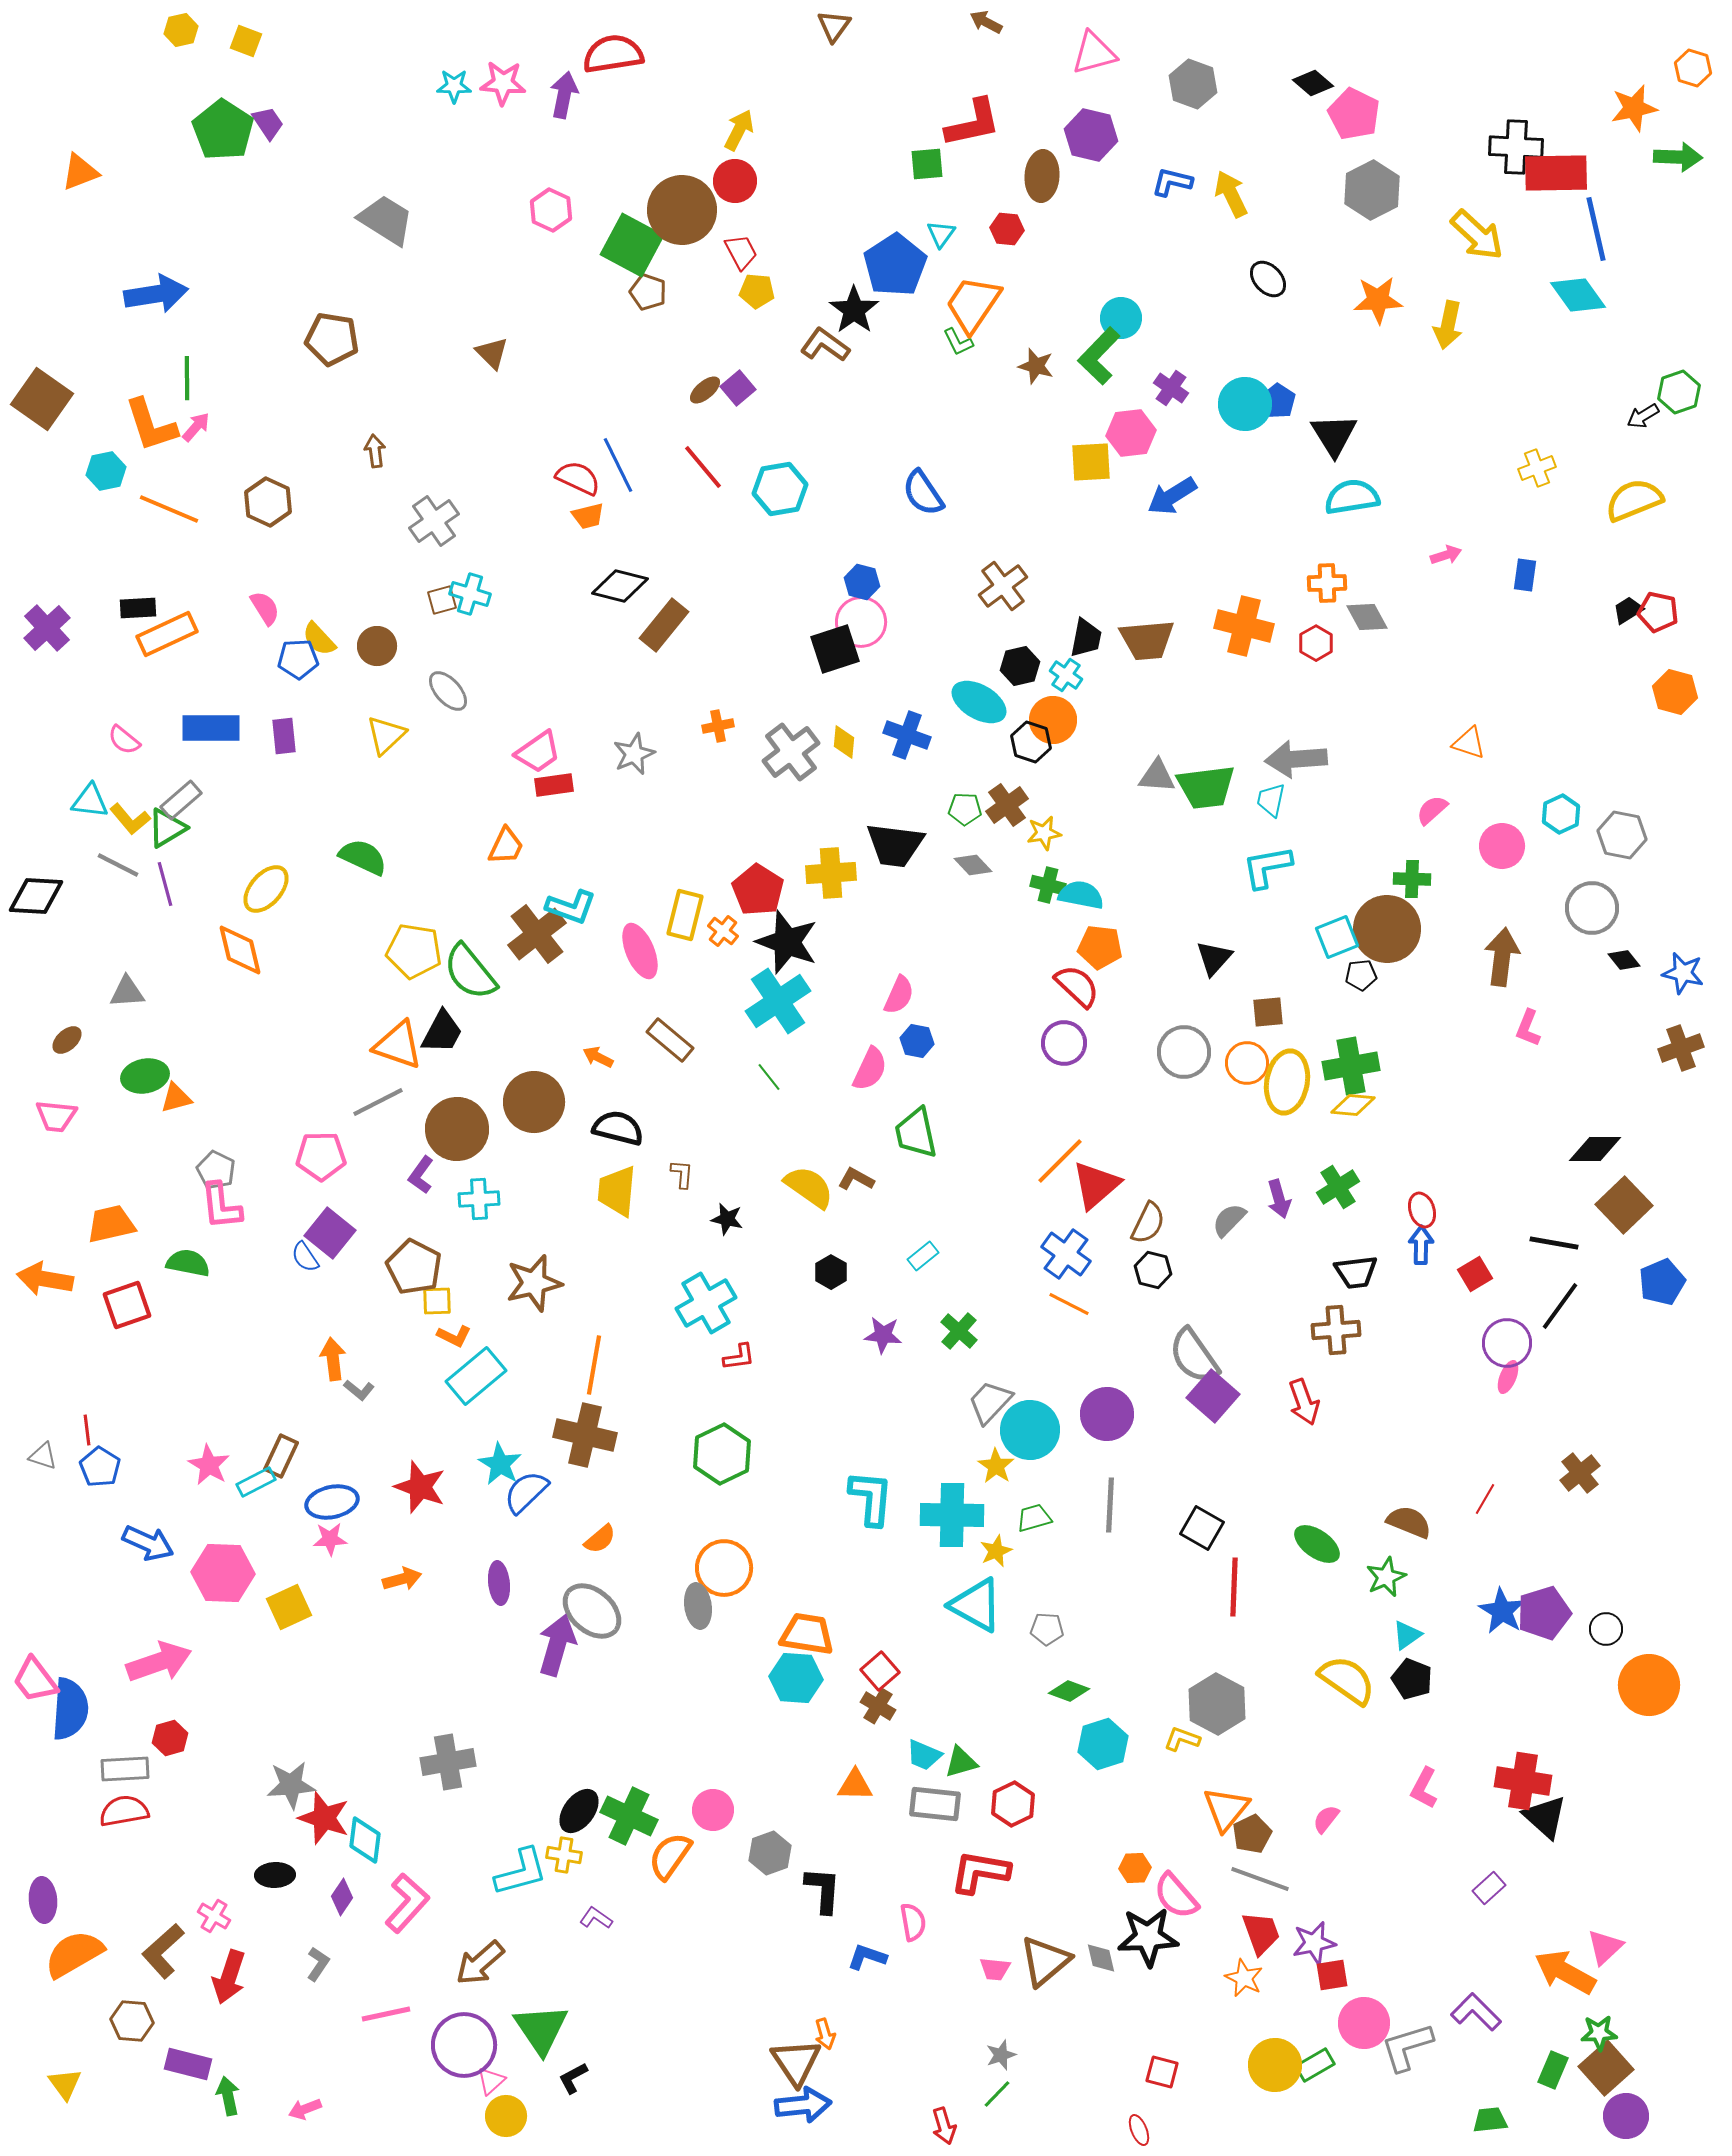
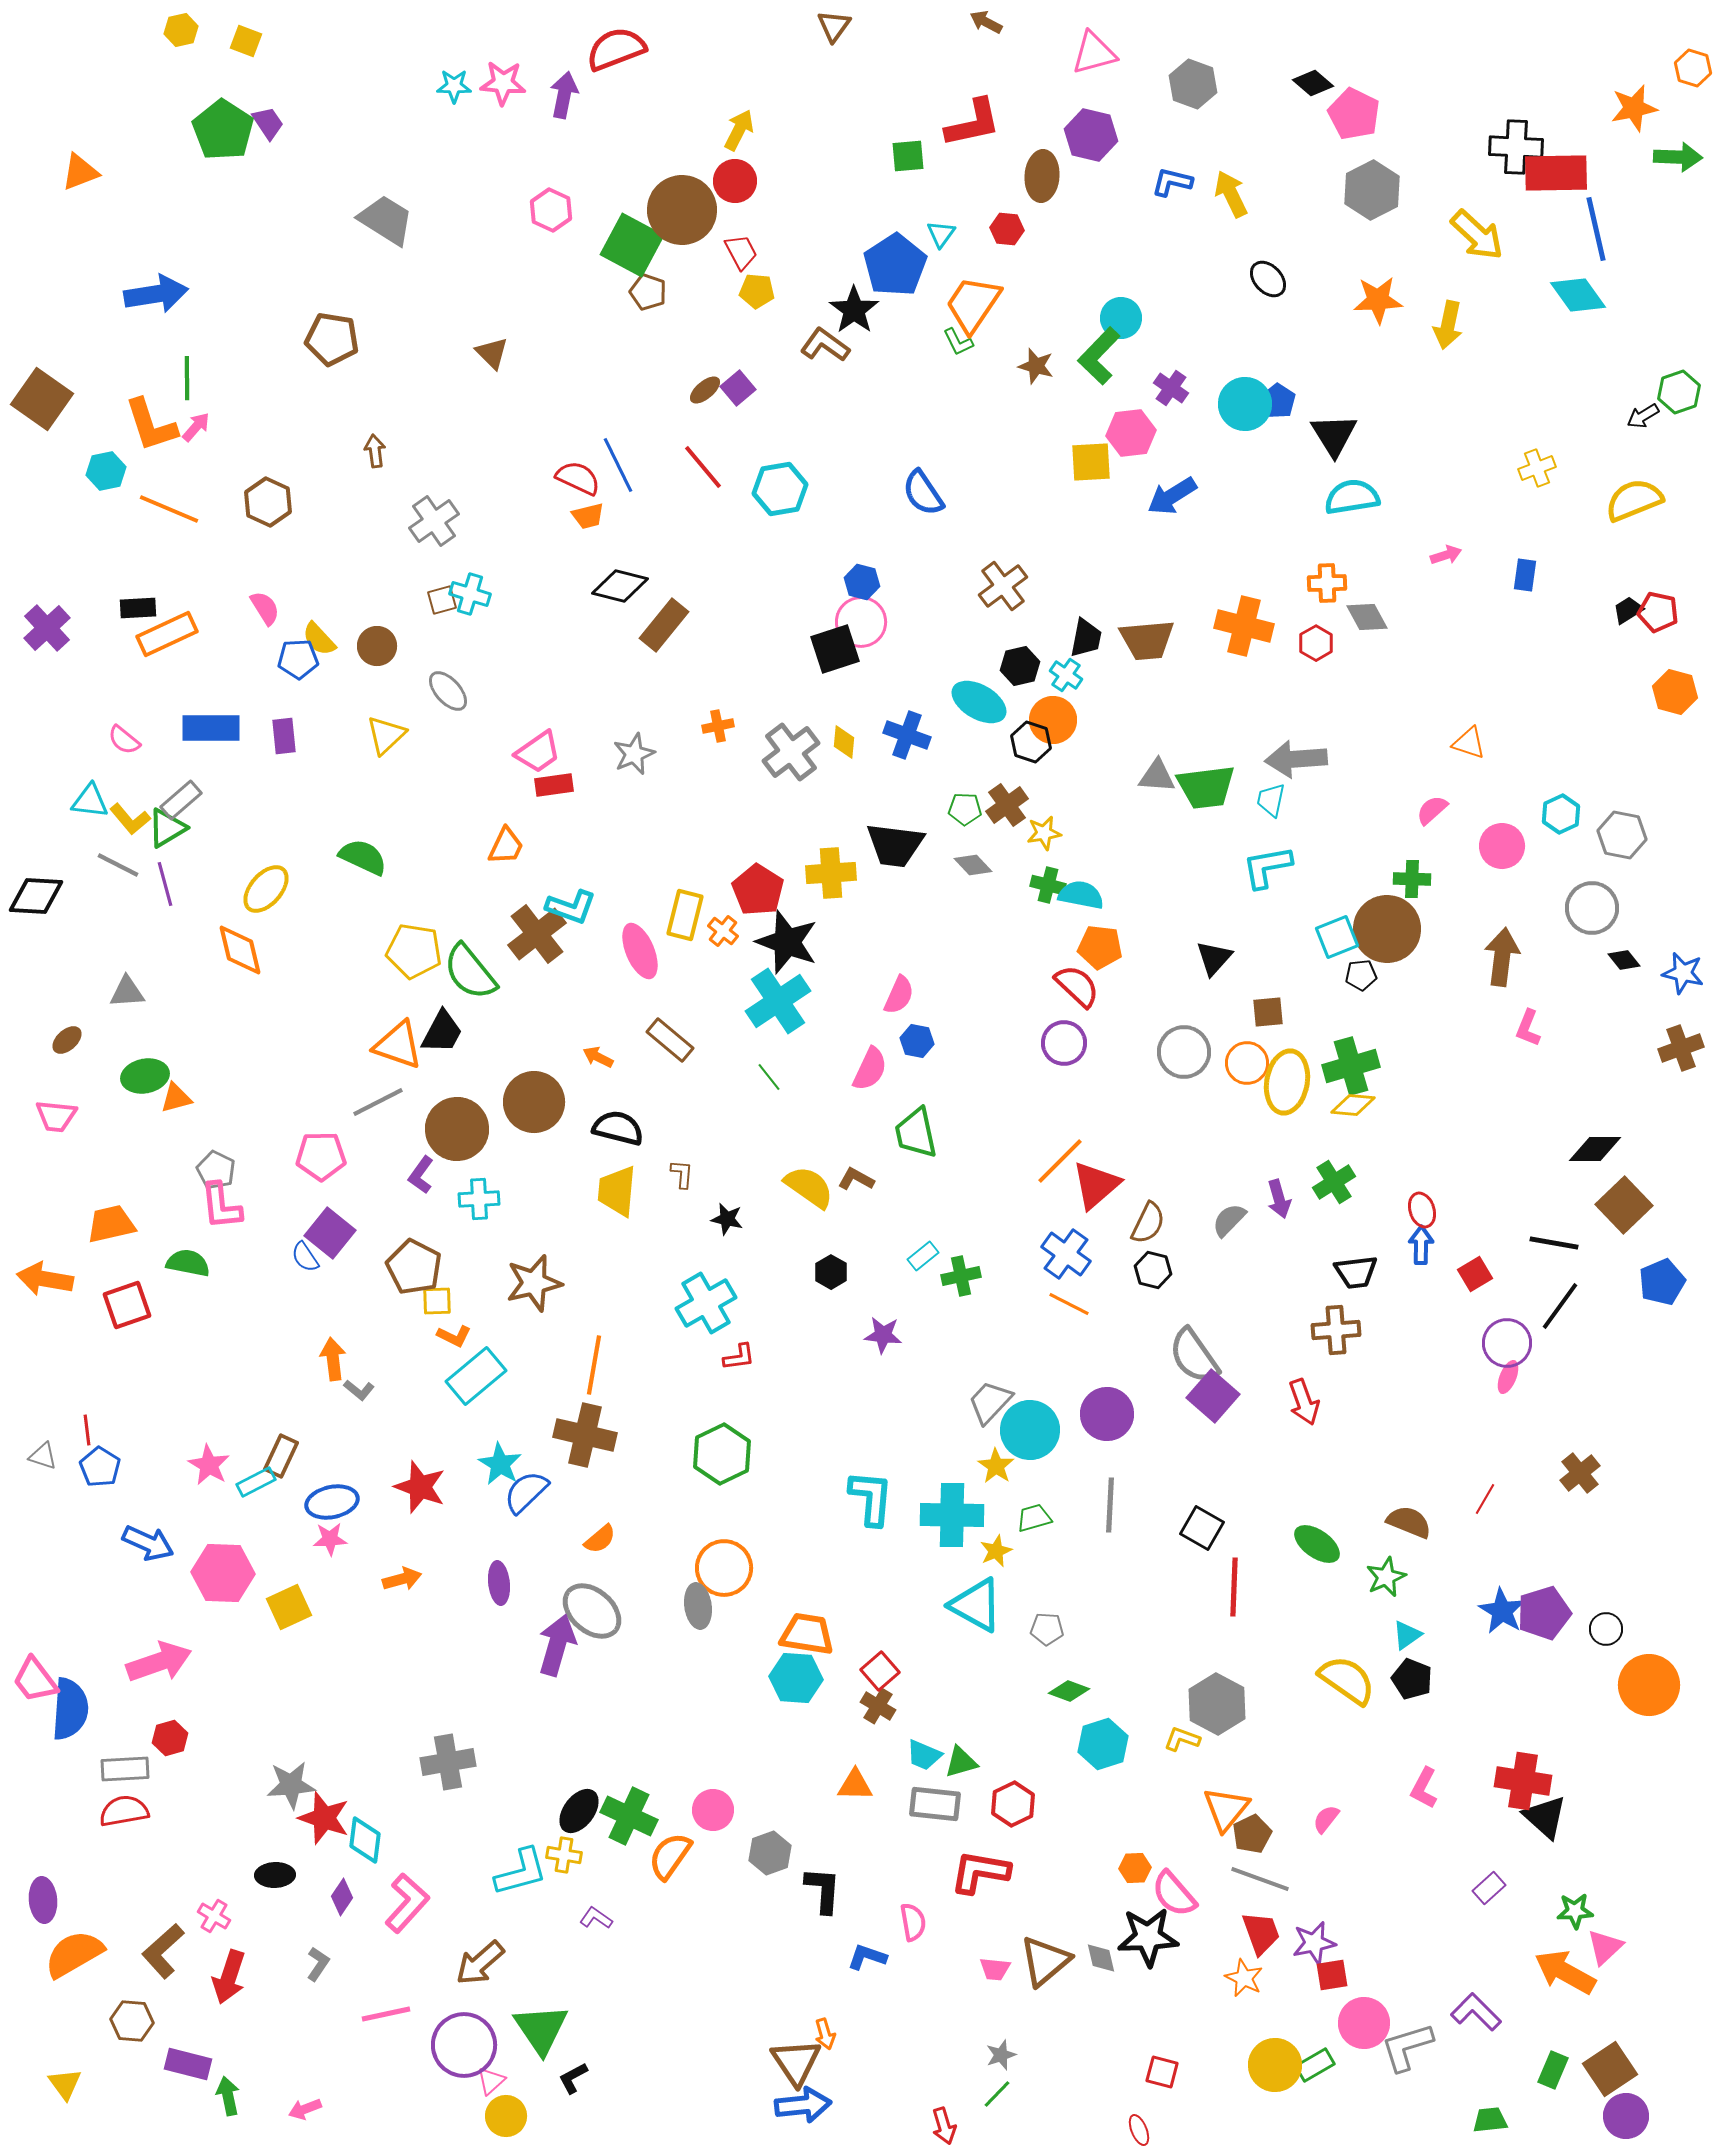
red semicircle at (613, 54): moved 3 px right, 5 px up; rotated 12 degrees counterclockwise
green square at (927, 164): moved 19 px left, 8 px up
green cross at (1351, 1066): rotated 6 degrees counterclockwise
green cross at (1338, 1187): moved 4 px left, 5 px up
green cross at (959, 1331): moved 2 px right, 55 px up; rotated 36 degrees clockwise
pink semicircle at (1176, 1896): moved 2 px left, 2 px up
green star at (1599, 2033): moved 24 px left, 122 px up
brown square at (1606, 2068): moved 4 px right, 1 px down; rotated 8 degrees clockwise
